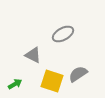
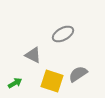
green arrow: moved 1 px up
